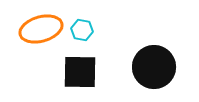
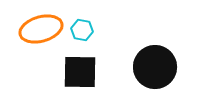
black circle: moved 1 px right
